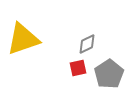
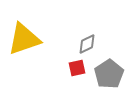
yellow triangle: moved 1 px right
red square: moved 1 px left
